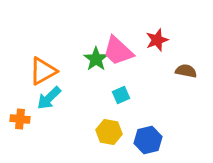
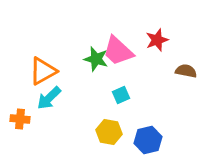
green star: rotated 20 degrees counterclockwise
